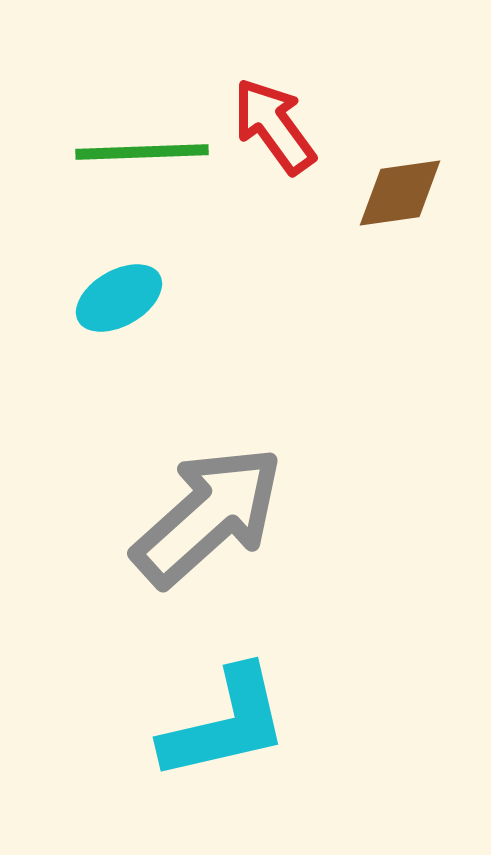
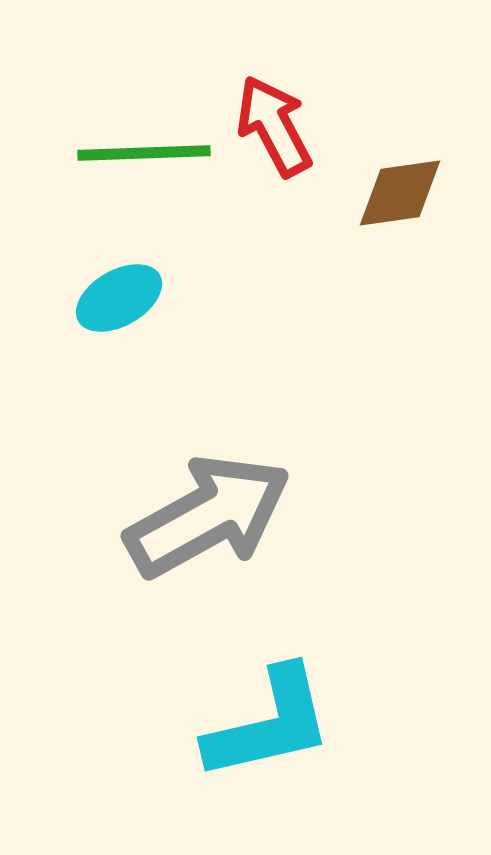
red arrow: rotated 8 degrees clockwise
green line: moved 2 px right, 1 px down
gray arrow: rotated 13 degrees clockwise
cyan L-shape: moved 44 px right
